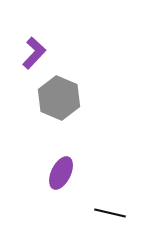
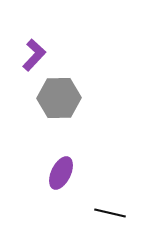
purple L-shape: moved 2 px down
gray hexagon: rotated 24 degrees counterclockwise
